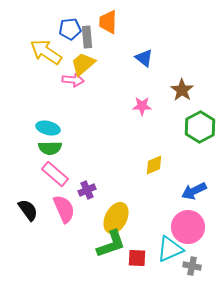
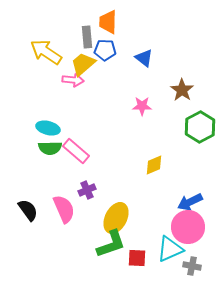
blue pentagon: moved 35 px right, 21 px down; rotated 10 degrees clockwise
pink rectangle: moved 21 px right, 23 px up
blue arrow: moved 4 px left, 11 px down
